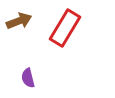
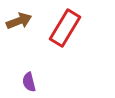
purple semicircle: moved 1 px right, 4 px down
